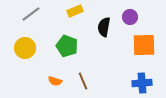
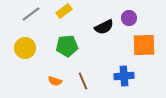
yellow rectangle: moved 11 px left; rotated 14 degrees counterclockwise
purple circle: moved 1 px left, 1 px down
black semicircle: rotated 126 degrees counterclockwise
green pentagon: rotated 25 degrees counterclockwise
blue cross: moved 18 px left, 7 px up
